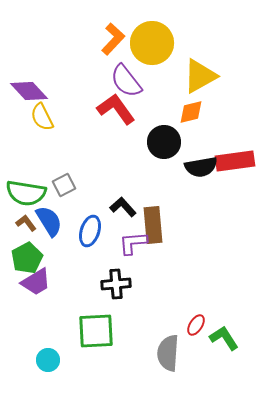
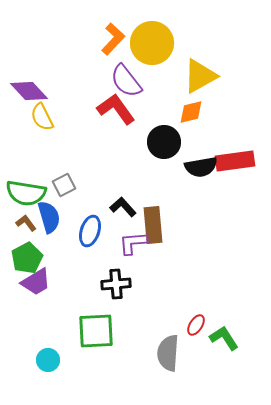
blue semicircle: moved 4 px up; rotated 16 degrees clockwise
